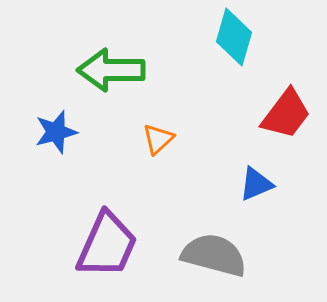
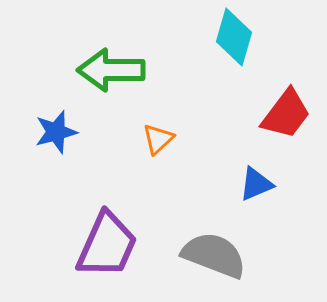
gray semicircle: rotated 6 degrees clockwise
